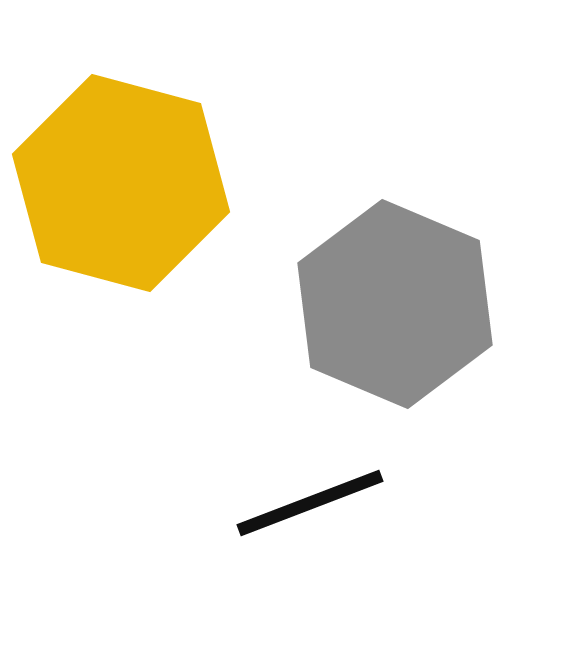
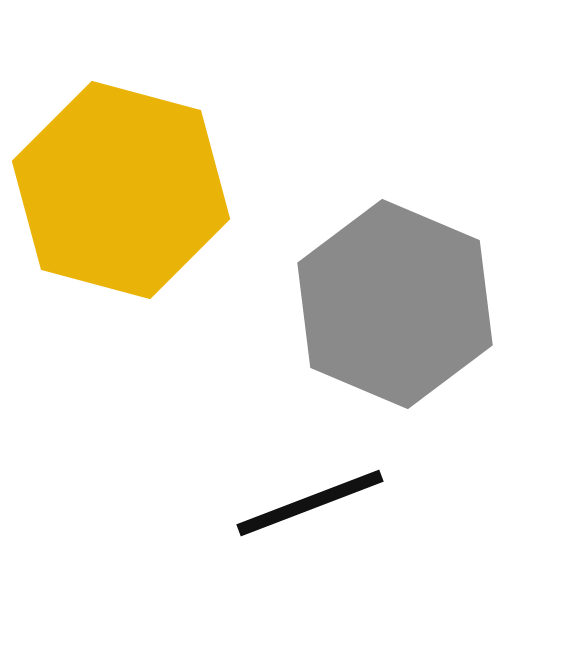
yellow hexagon: moved 7 px down
